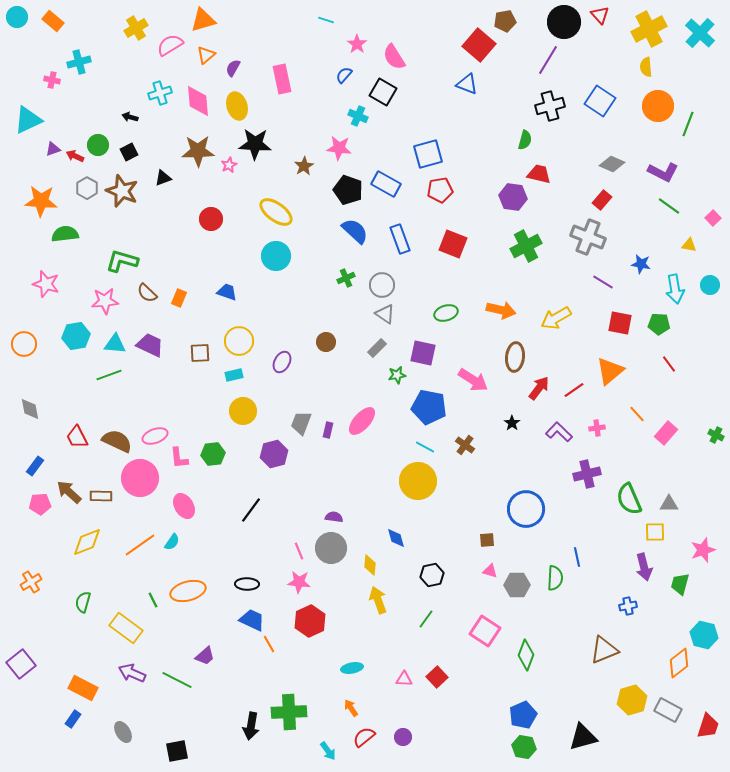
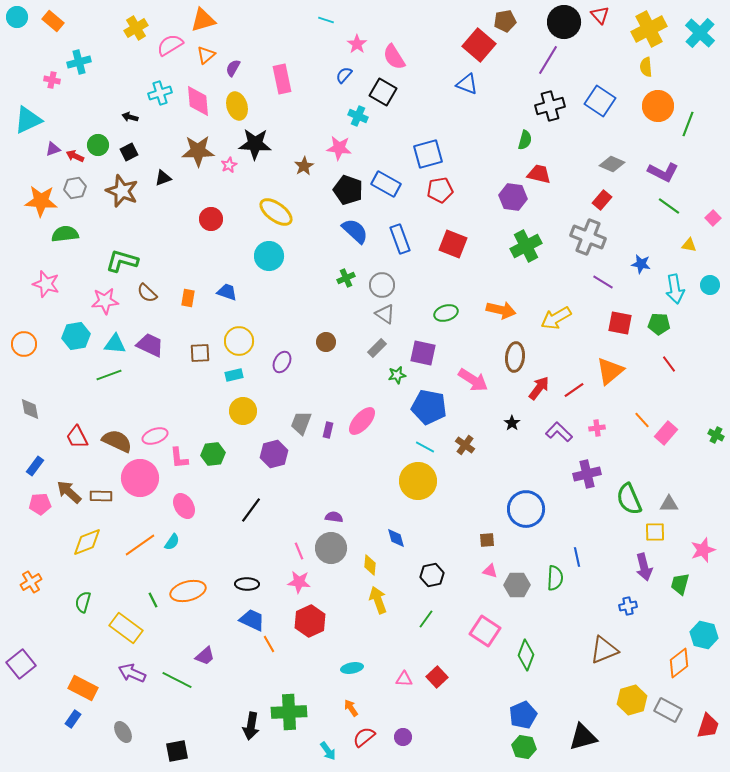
gray hexagon at (87, 188): moved 12 px left; rotated 20 degrees clockwise
cyan circle at (276, 256): moved 7 px left
orange rectangle at (179, 298): moved 9 px right; rotated 12 degrees counterclockwise
orange line at (637, 414): moved 5 px right, 6 px down
